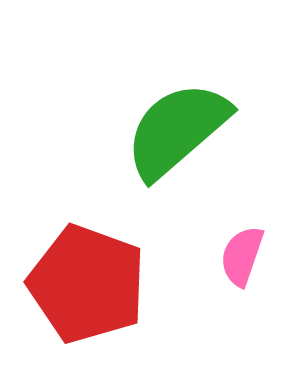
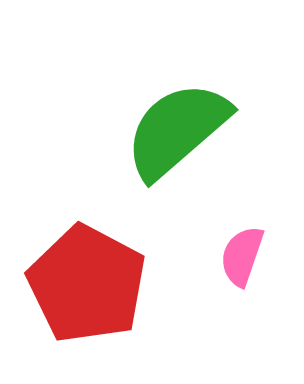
red pentagon: rotated 8 degrees clockwise
